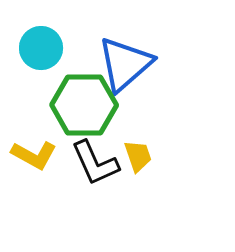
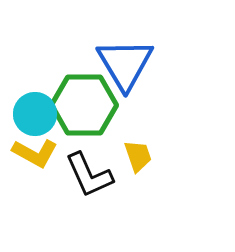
cyan circle: moved 6 px left, 66 px down
blue triangle: rotated 20 degrees counterclockwise
yellow L-shape: moved 1 px right, 2 px up
black L-shape: moved 6 px left, 12 px down
